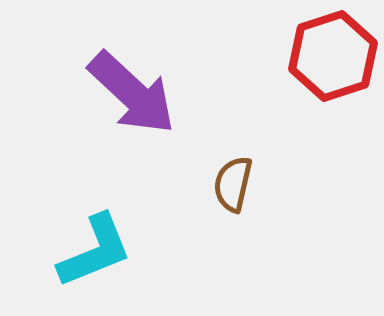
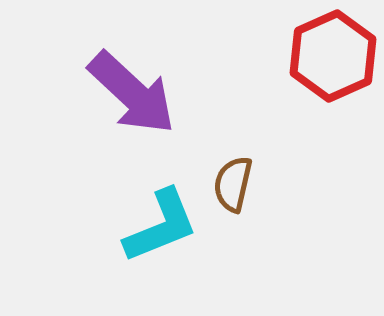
red hexagon: rotated 6 degrees counterclockwise
cyan L-shape: moved 66 px right, 25 px up
